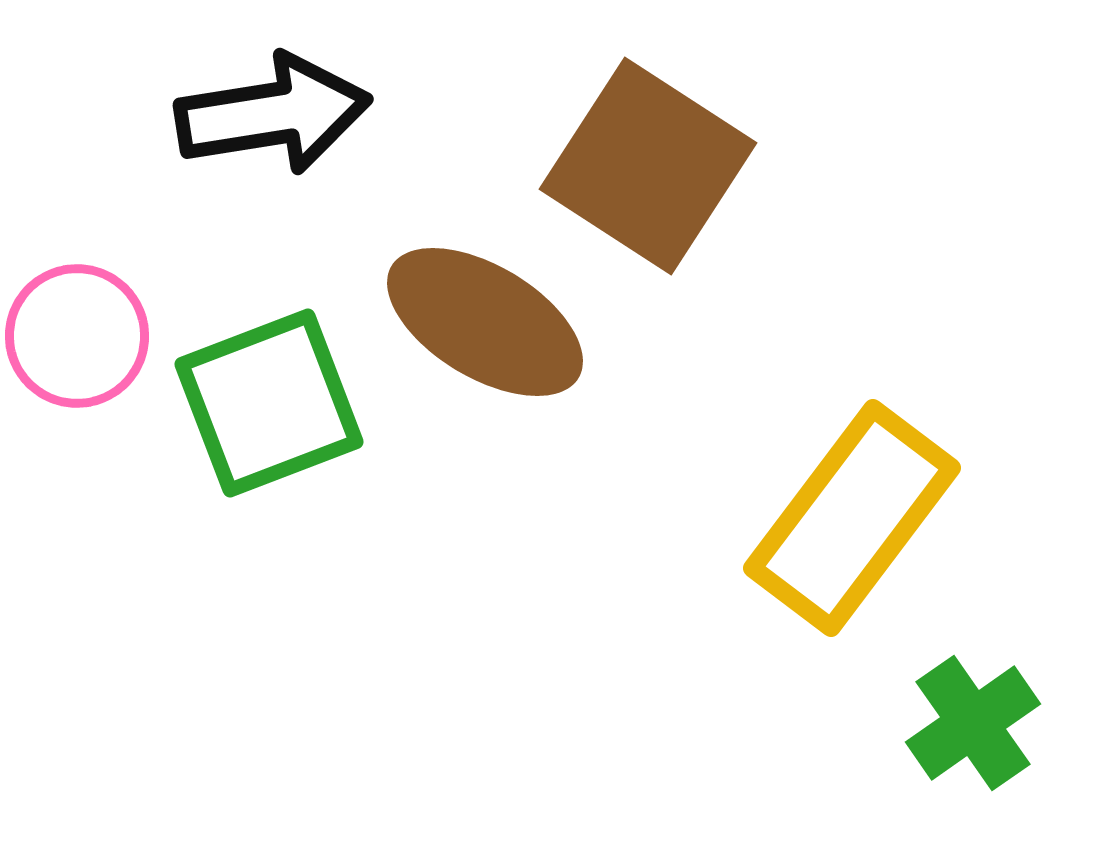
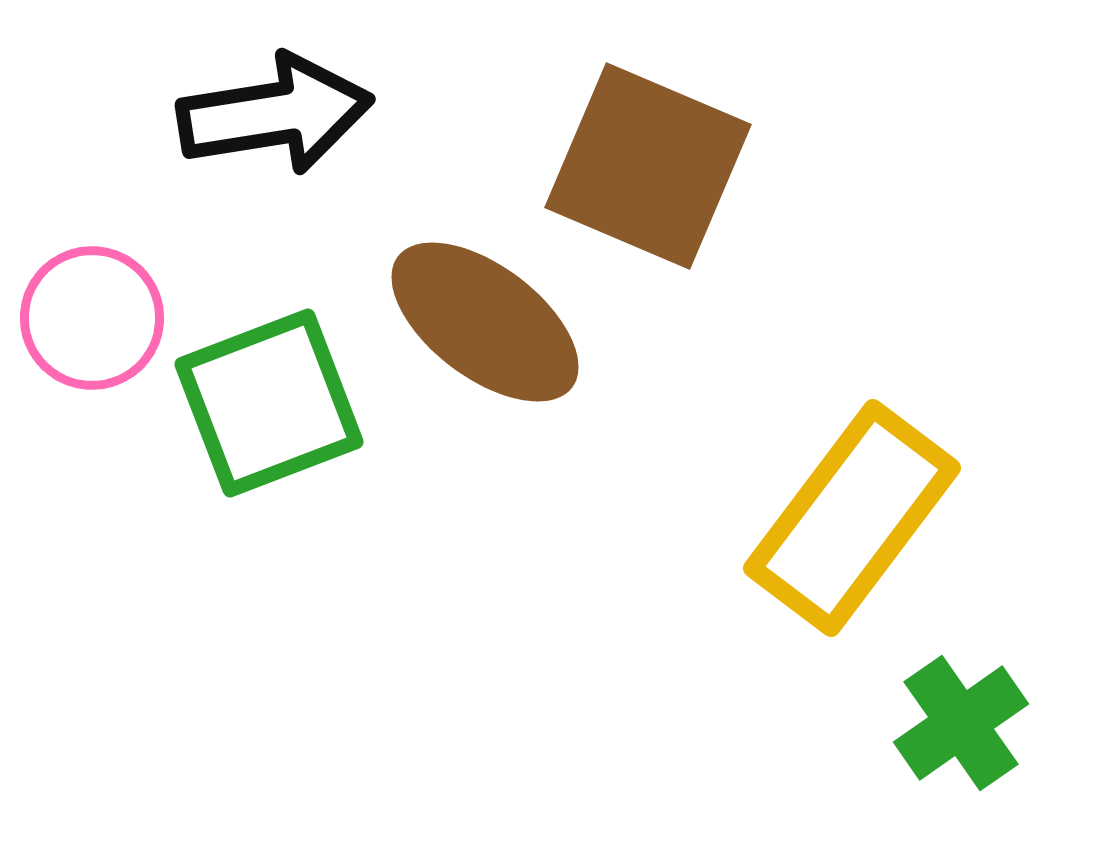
black arrow: moved 2 px right
brown square: rotated 10 degrees counterclockwise
brown ellipse: rotated 6 degrees clockwise
pink circle: moved 15 px right, 18 px up
green cross: moved 12 px left
